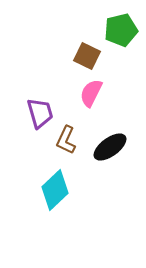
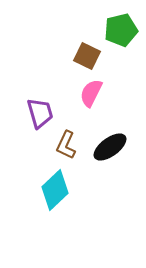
brown L-shape: moved 5 px down
